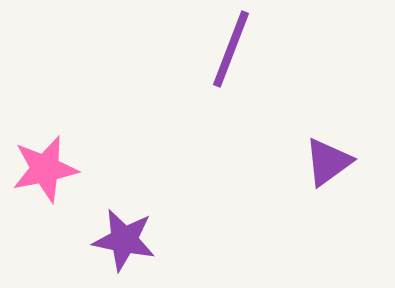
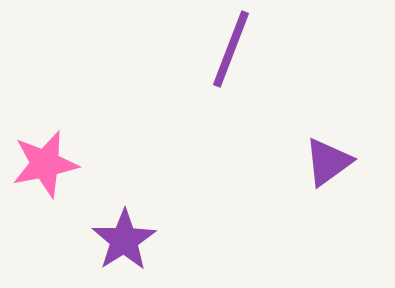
pink star: moved 5 px up
purple star: rotated 28 degrees clockwise
